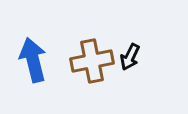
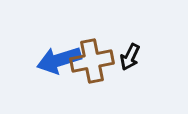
blue arrow: moved 26 px right; rotated 93 degrees counterclockwise
